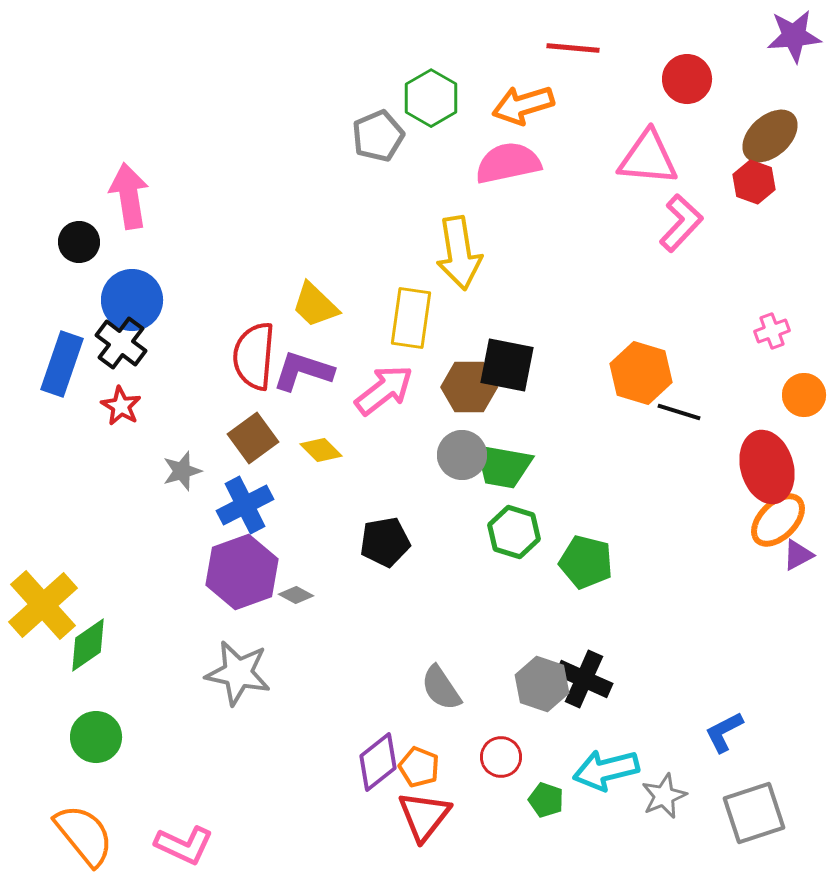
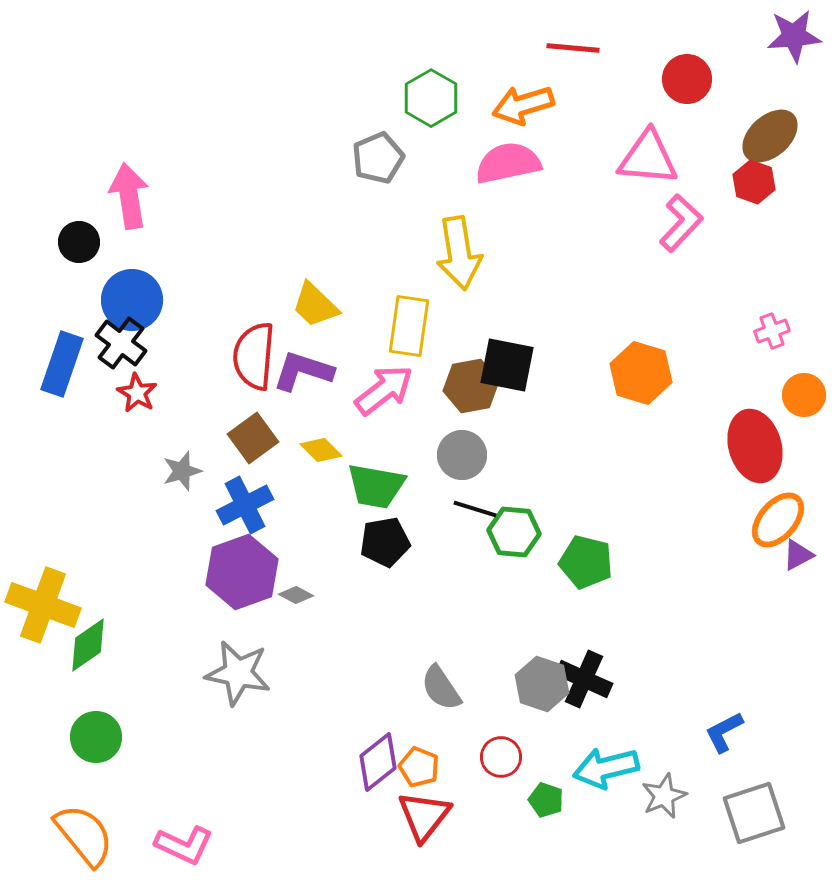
gray pentagon at (378, 136): moved 22 px down
yellow rectangle at (411, 318): moved 2 px left, 8 px down
brown hexagon at (469, 387): moved 2 px right, 1 px up; rotated 10 degrees counterclockwise
red star at (121, 406): moved 16 px right, 13 px up
black line at (679, 412): moved 204 px left, 97 px down
green trapezoid at (503, 466): moved 127 px left, 20 px down
red ellipse at (767, 467): moved 12 px left, 21 px up
orange ellipse at (778, 520): rotated 4 degrees counterclockwise
green hexagon at (514, 532): rotated 12 degrees counterclockwise
yellow cross at (43, 605): rotated 28 degrees counterclockwise
cyan arrow at (606, 770): moved 2 px up
